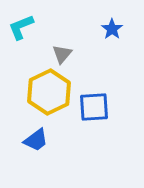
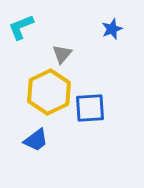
blue star: rotated 15 degrees clockwise
blue square: moved 4 px left, 1 px down
